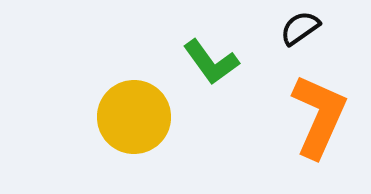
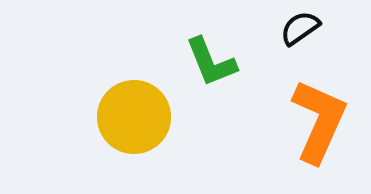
green L-shape: rotated 14 degrees clockwise
orange L-shape: moved 5 px down
